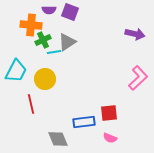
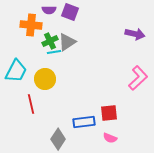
green cross: moved 7 px right, 1 px down
gray diamond: rotated 55 degrees clockwise
